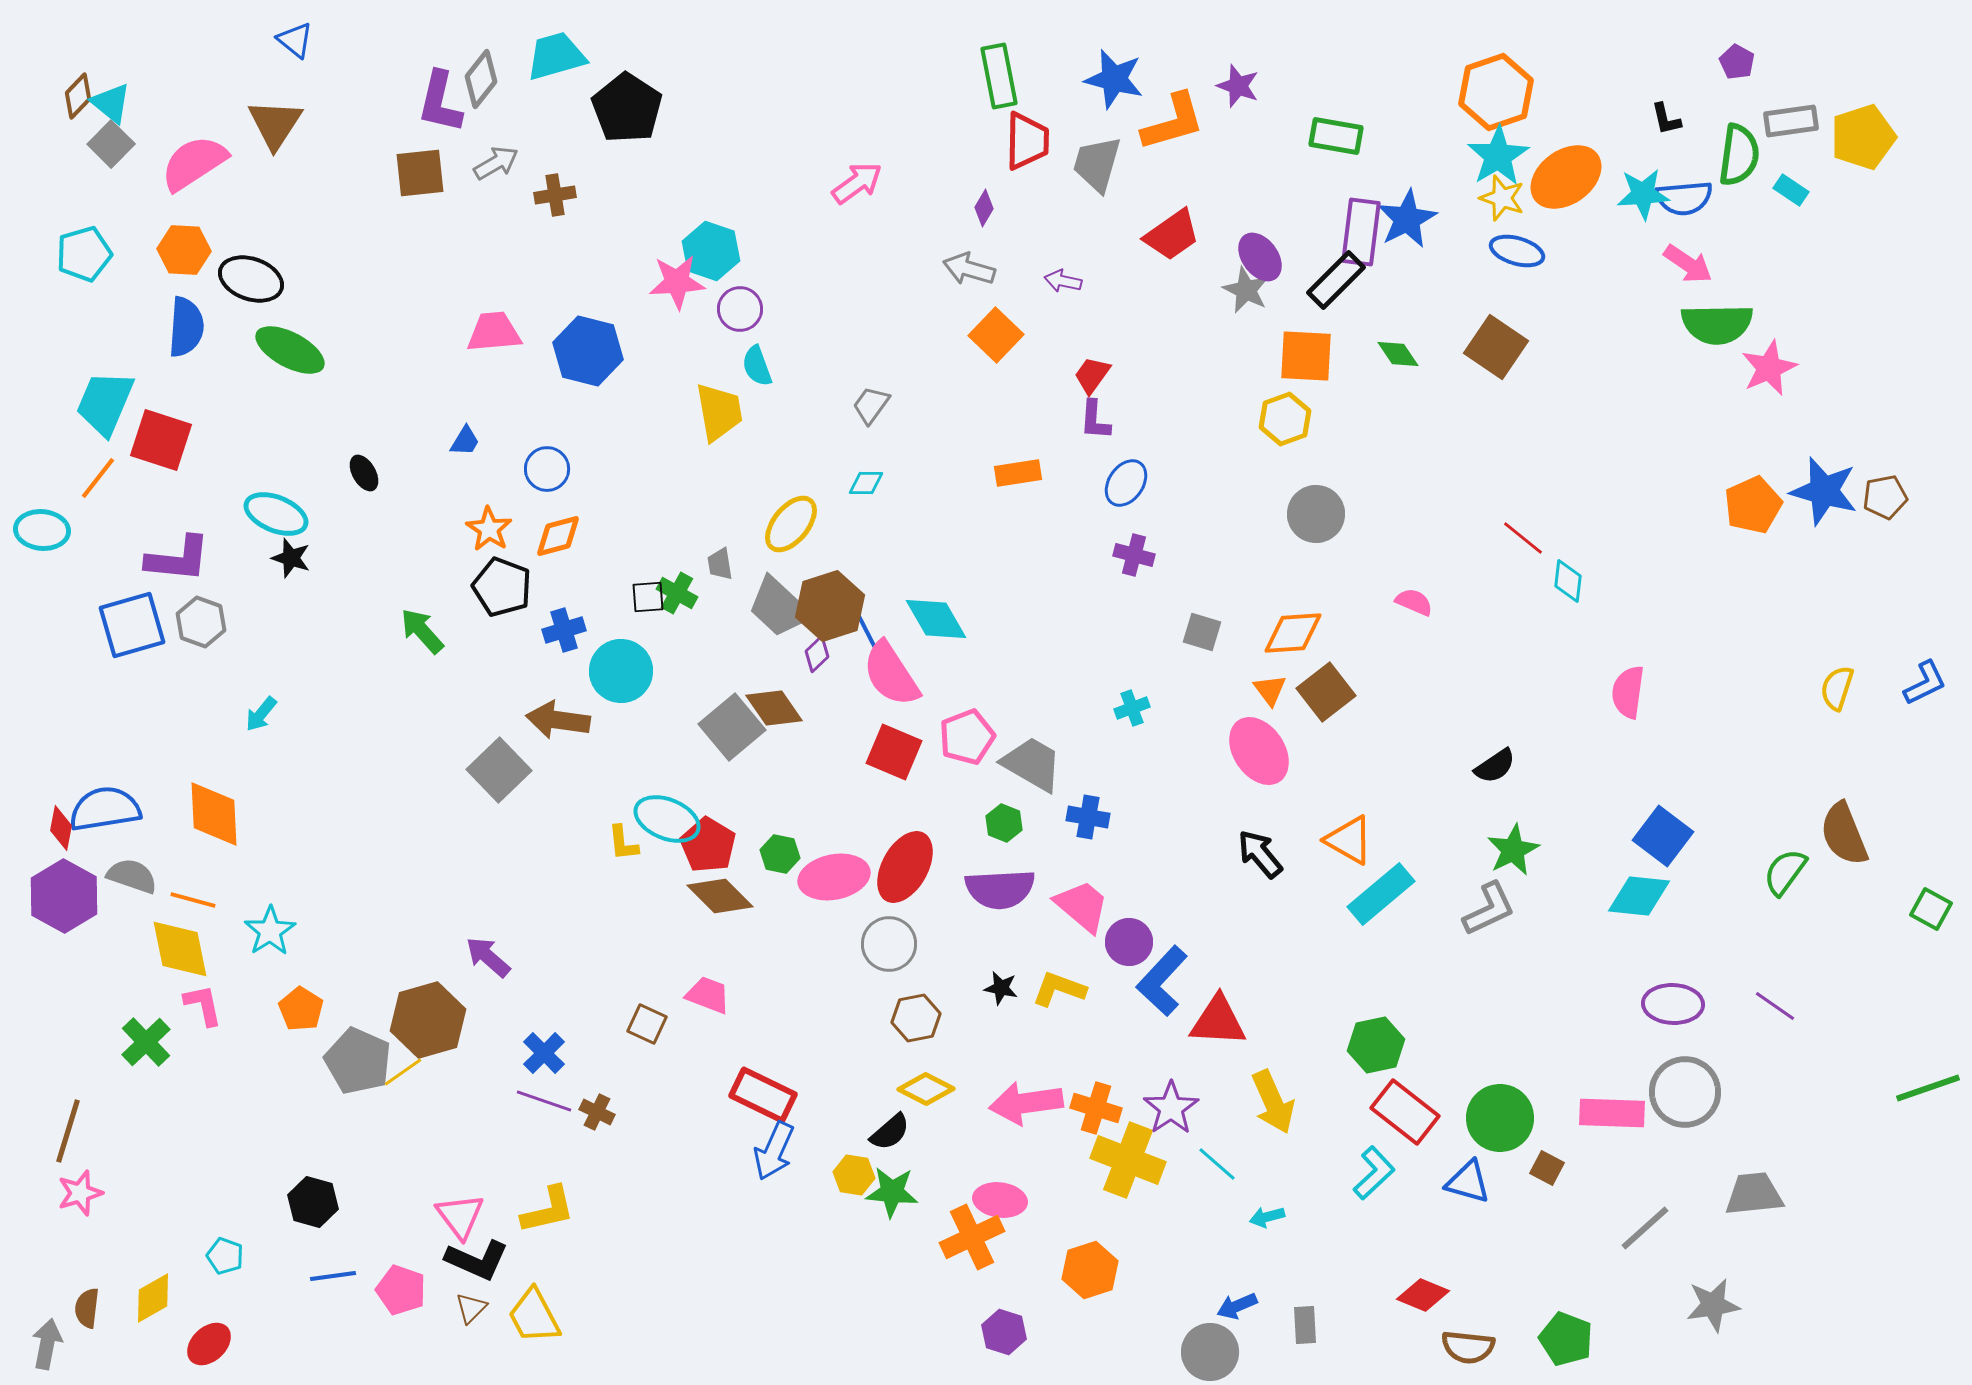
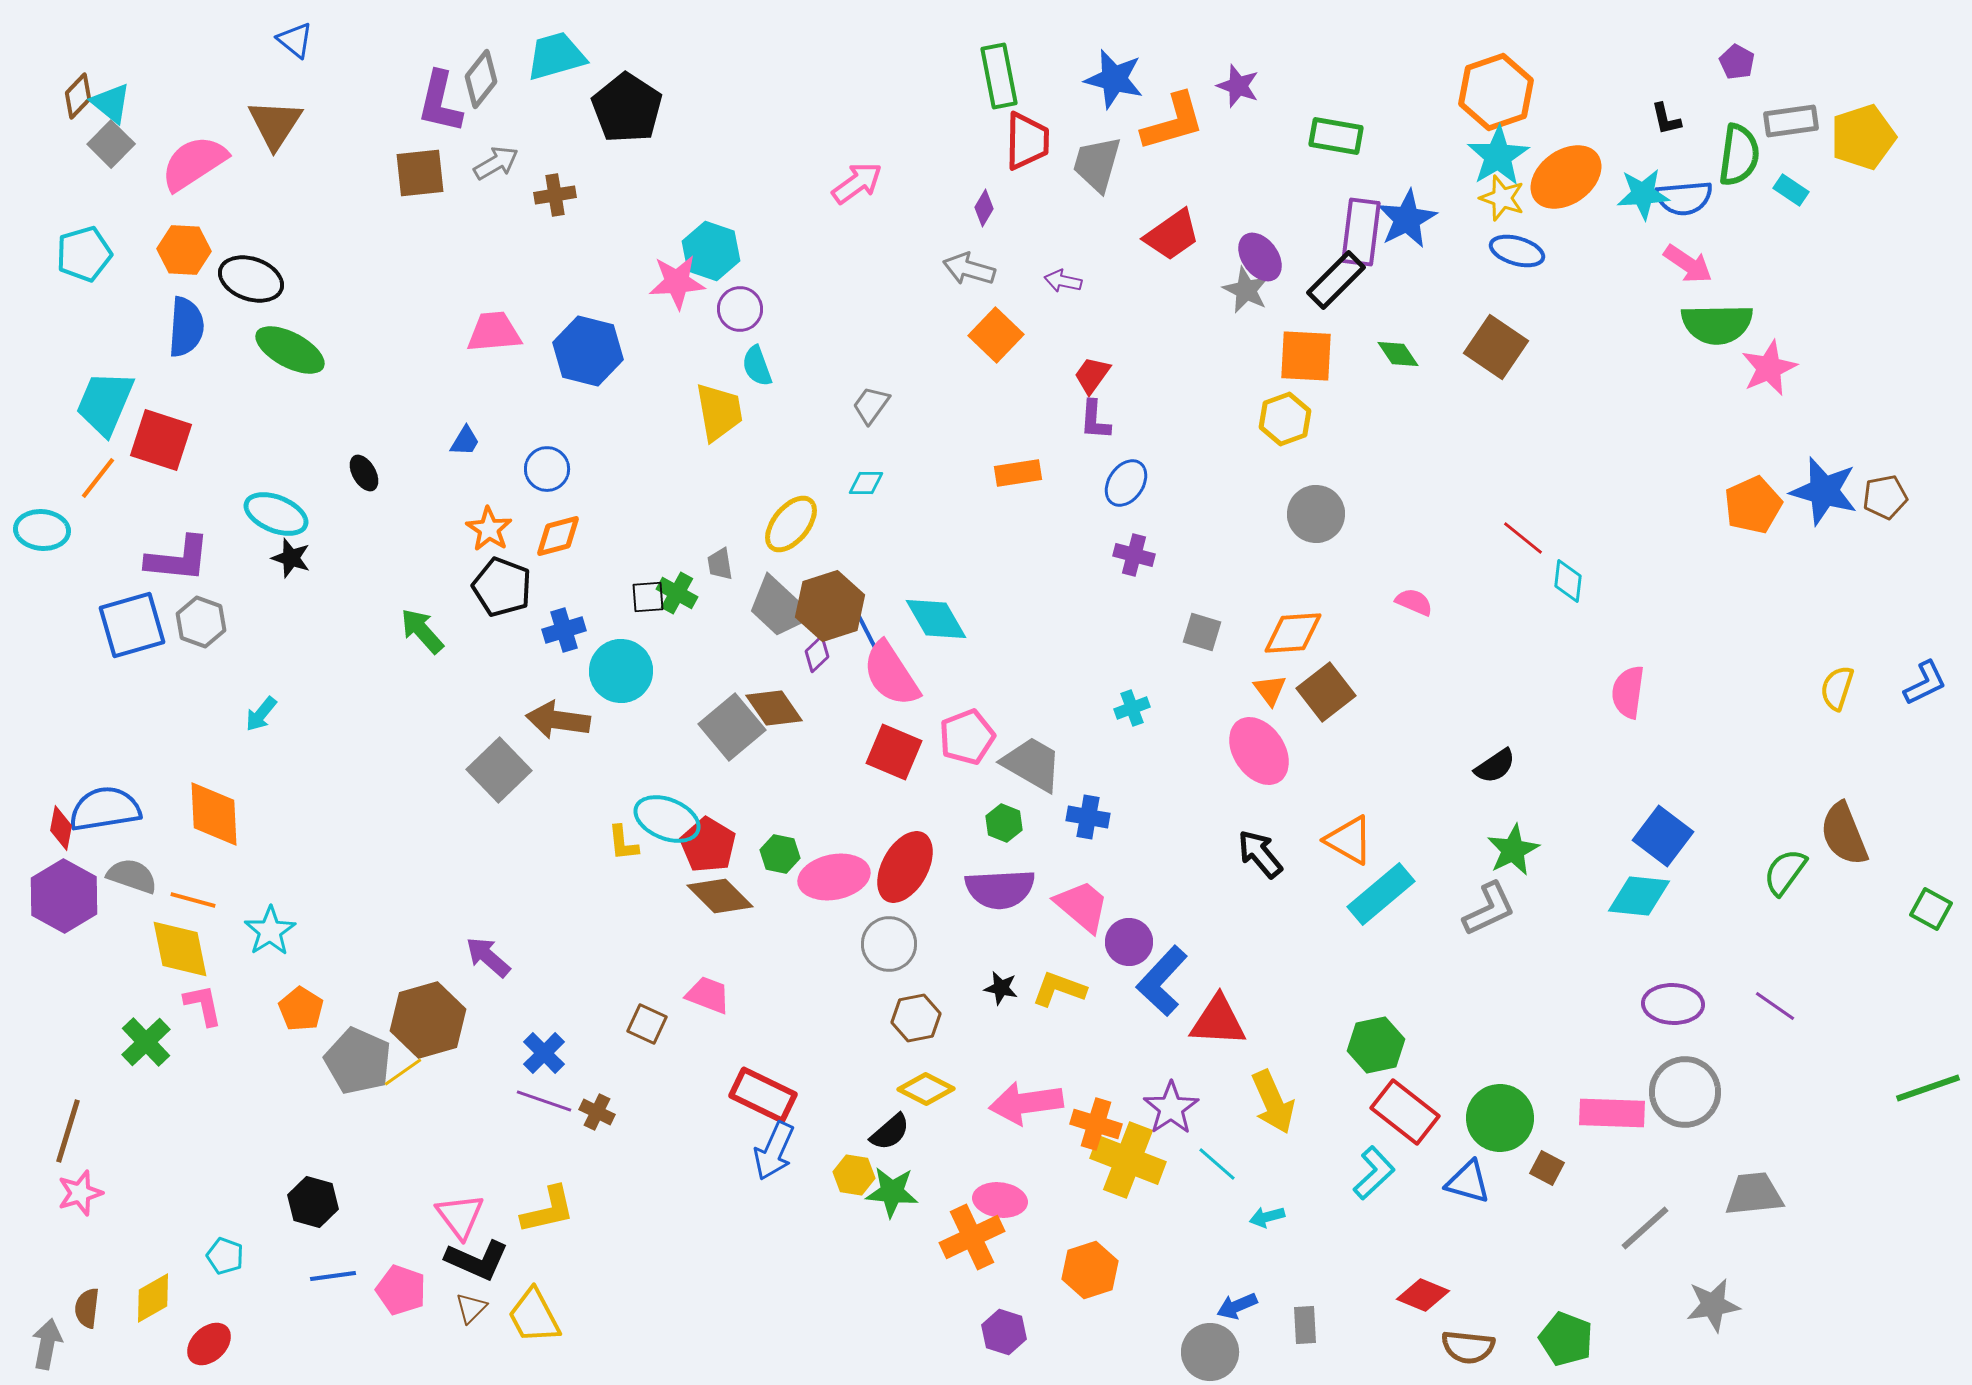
orange cross at (1096, 1108): moved 16 px down
